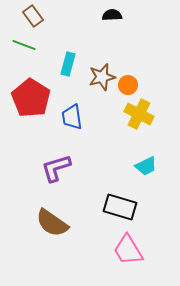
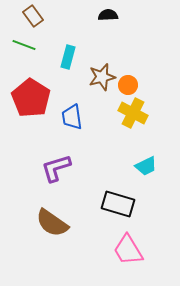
black semicircle: moved 4 px left
cyan rectangle: moved 7 px up
yellow cross: moved 6 px left, 1 px up
black rectangle: moved 2 px left, 3 px up
